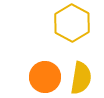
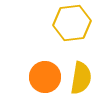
yellow hexagon: rotated 24 degrees clockwise
